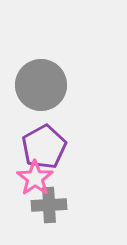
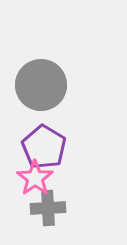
purple pentagon: rotated 12 degrees counterclockwise
gray cross: moved 1 px left, 3 px down
